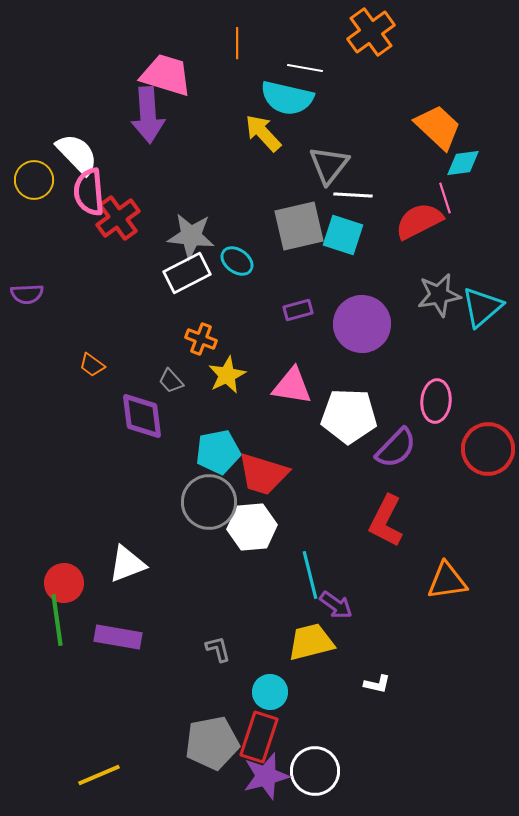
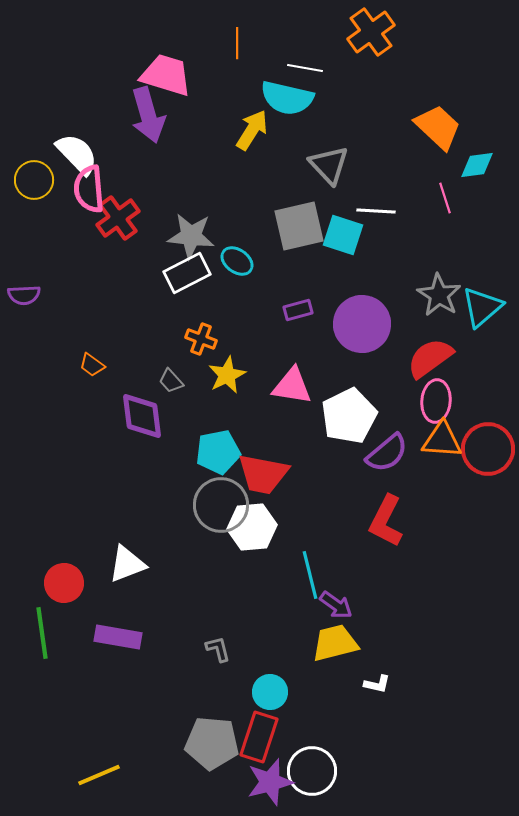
purple arrow at (148, 115): rotated 12 degrees counterclockwise
yellow arrow at (263, 133): moved 11 px left, 3 px up; rotated 75 degrees clockwise
cyan diamond at (463, 163): moved 14 px right, 2 px down
gray triangle at (329, 165): rotated 21 degrees counterclockwise
pink semicircle at (89, 192): moved 3 px up
white line at (353, 195): moved 23 px right, 16 px down
red semicircle at (419, 221): moved 11 px right, 137 px down; rotated 9 degrees counterclockwise
purple semicircle at (27, 294): moved 3 px left, 1 px down
gray star at (439, 295): rotated 30 degrees counterclockwise
white pentagon at (349, 416): rotated 28 degrees counterclockwise
purple semicircle at (396, 448): moved 9 px left, 5 px down; rotated 6 degrees clockwise
red trapezoid at (263, 474): rotated 6 degrees counterclockwise
gray circle at (209, 502): moved 12 px right, 3 px down
orange triangle at (447, 581): moved 5 px left, 141 px up; rotated 12 degrees clockwise
green line at (57, 620): moved 15 px left, 13 px down
yellow trapezoid at (311, 642): moved 24 px right, 1 px down
gray pentagon at (212, 743): rotated 16 degrees clockwise
white circle at (315, 771): moved 3 px left
purple star at (266, 776): moved 4 px right, 6 px down
